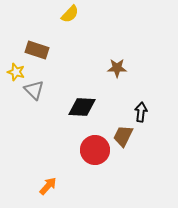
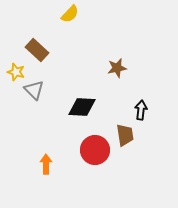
brown rectangle: rotated 25 degrees clockwise
brown star: rotated 12 degrees counterclockwise
black arrow: moved 2 px up
brown trapezoid: moved 2 px right, 1 px up; rotated 145 degrees clockwise
orange arrow: moved 2 px left, 22 px up; rotated 42 degrees counterclockwise
